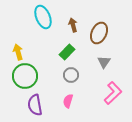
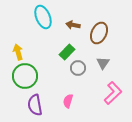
brown arrow: rotated 64 degrees counterclockwise
gray triangle: moved 1 px left, 1 px down
gray circle: moved 7 px right, 7 px up
